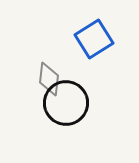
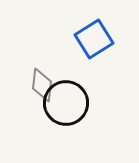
gray diamond: moved 7 px left, 6 px down
